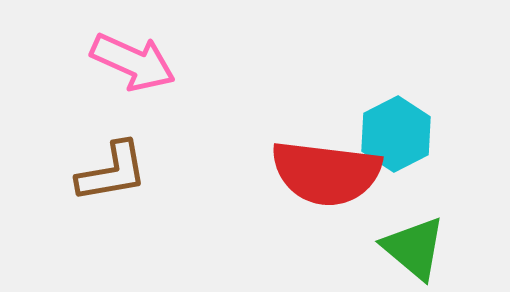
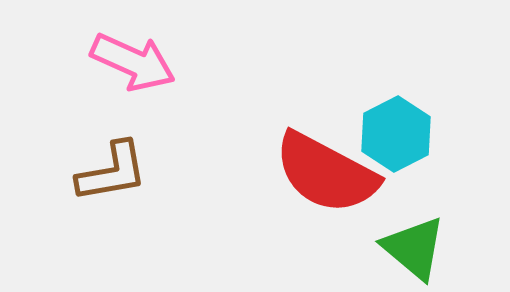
red semicircle: rotated 21 degrees clockwise
